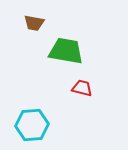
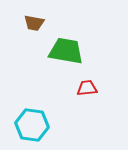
red trapezoid: moved 5 px right; rotated 20 degrees counterclockwise
cyan hexagon: rotated 12 degrees clockwise
